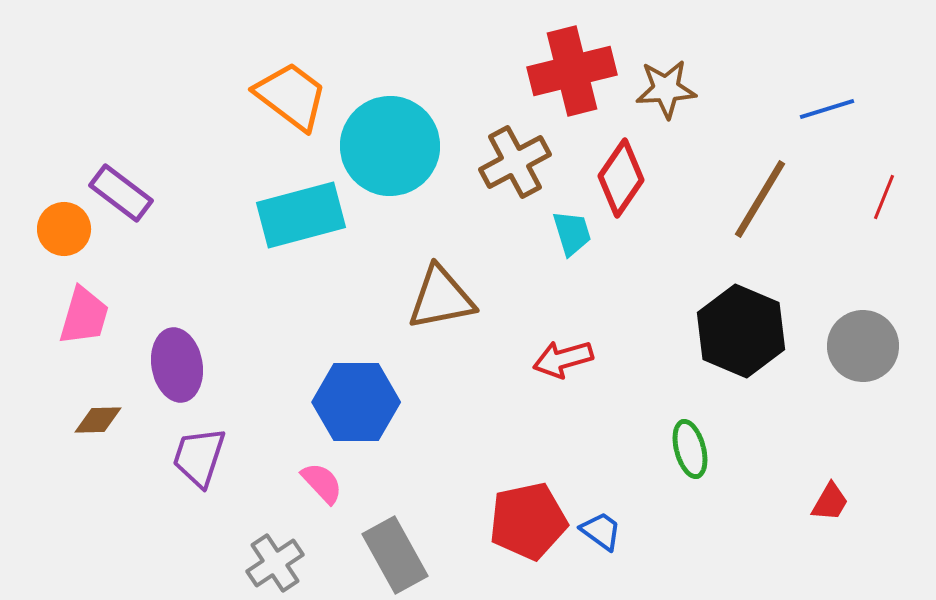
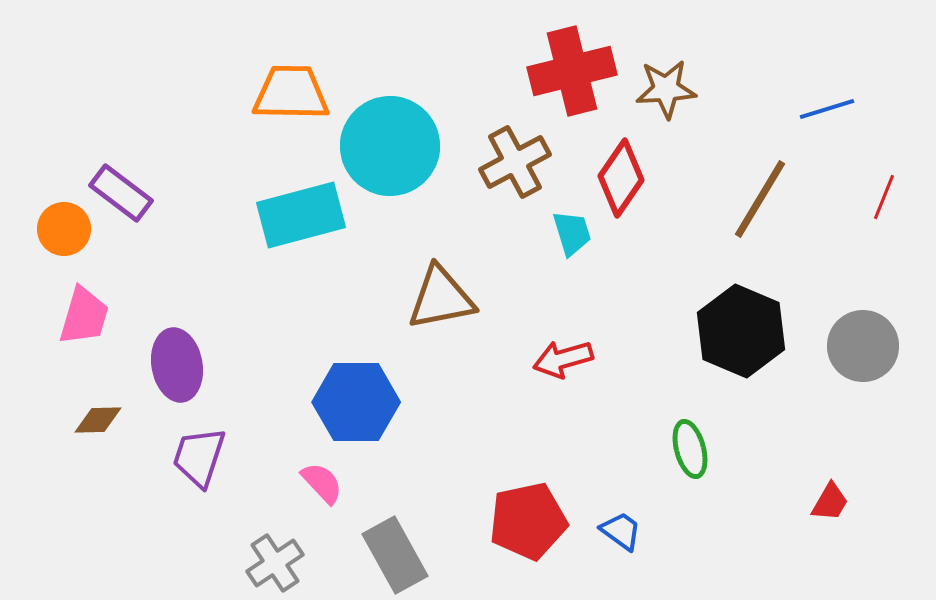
orange trapezoid: moved 3 px up; rotated 36 degrees counterclockwise
blue trapezoid: moved 20 px right
